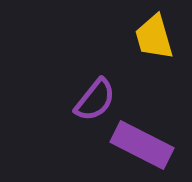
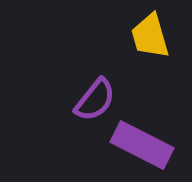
yellow trapezoid: moved 4 px left, 1 px up
